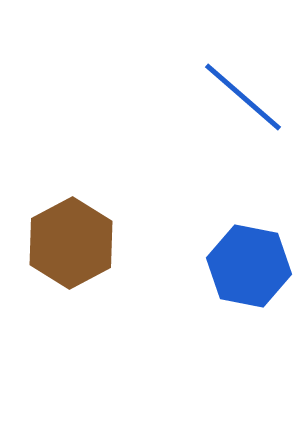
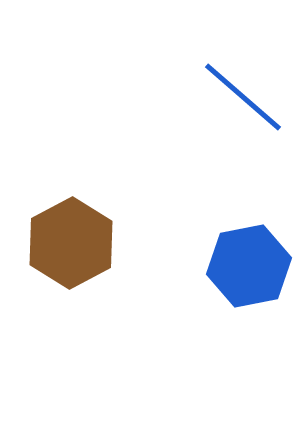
blue hexagon: rotated 22 degrees counterclockwise
